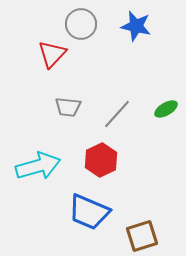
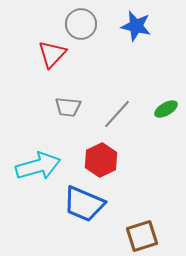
blue trapezoid: moved 5 px left, 8 px up
